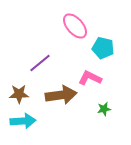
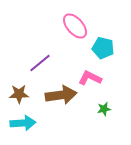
cyan arrow: moved 2 px down
